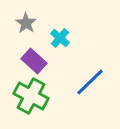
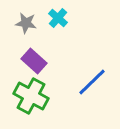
gray star: rotated 25 degrees counterclockwise
cyan cross: moved 2 px left, 20 px up
blue line: moved 2 px right
